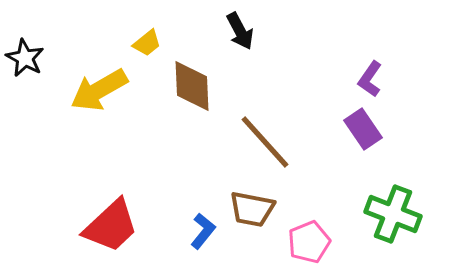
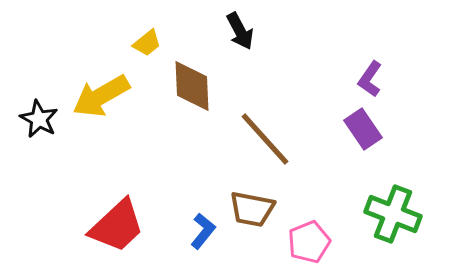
black star: moved 14 px right, 61 px down
yellow arrow: moved 2 px right, 6 px down
brown line: moved 3 px up
red trapezoid: moved 6 px right
